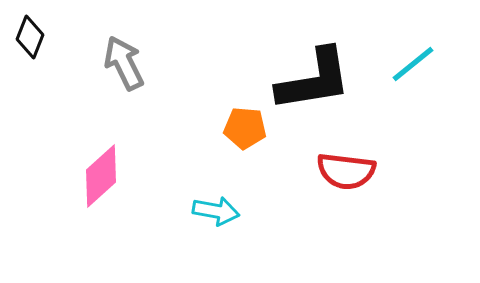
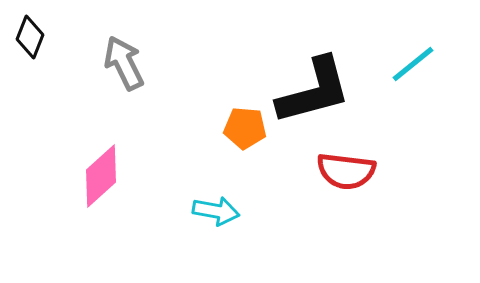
black L-shape: moved 11 px down; rotated 6 degrees counterclockwise
